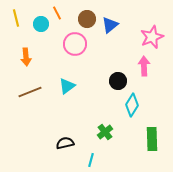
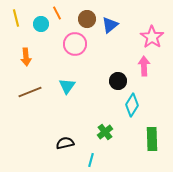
pink star: rotated 15 degrees counterclockwise
cyan triangle: rotated 18 degrees counterclockwise
